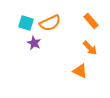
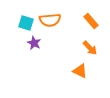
orange semicircle: moved 3 px up; rotated 20 degrees clockwise
